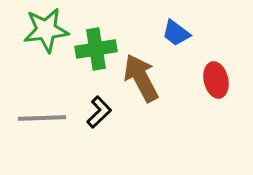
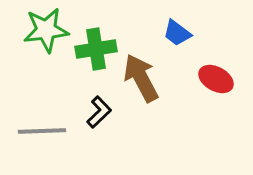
blue trapezoid: moved 1 px right
red ellipse: moved 1 px up; rotated 48 degrees counterclockwise
gray line: moved 13 px down
